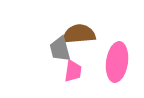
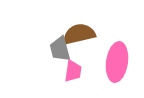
brown semicircle: rotated 8 degrees counterclockwise
